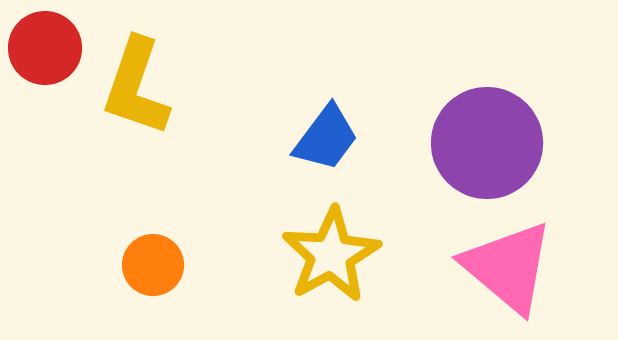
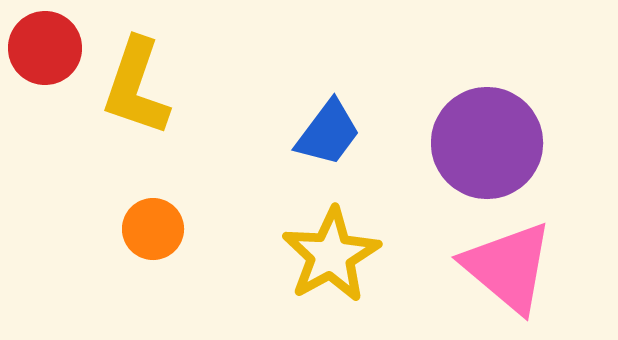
blue trapezoid: moved 2 px right, 5 px up
orange circle: moved 36 px up
